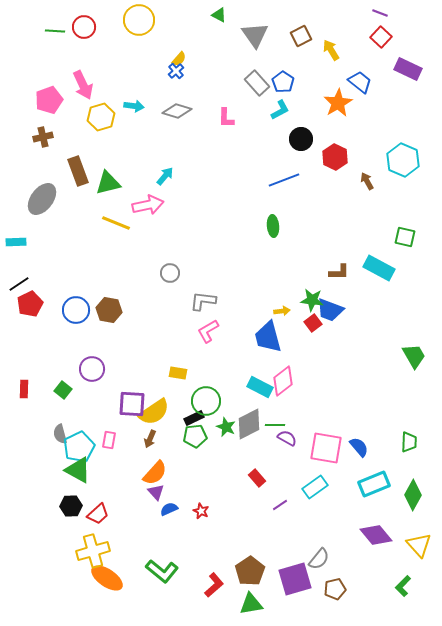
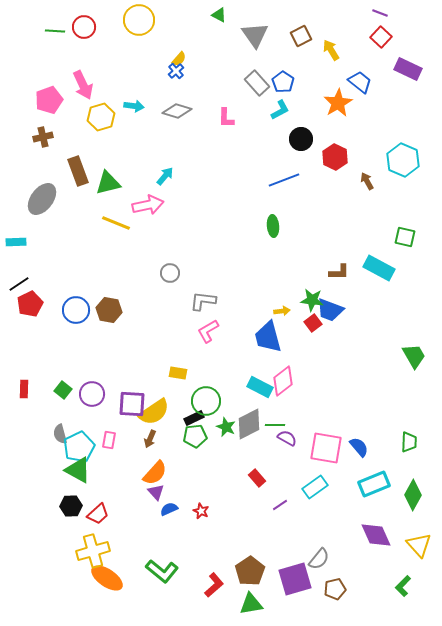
purple circle at (92, 369): moved 25 px down
purple diamond at (376, 535): rotated 16 degrees clockwise
